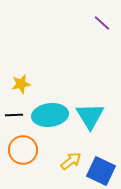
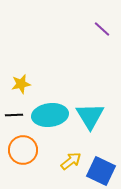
purple line: moved 6 px down
